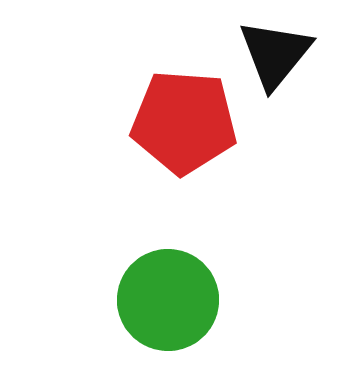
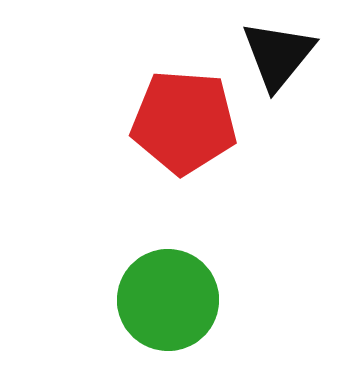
black triangle: moved 3 px right, 1 px down
